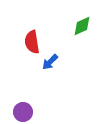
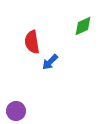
green diamond: moved 1 px right
purple circle: moved 7 px left, 1 px up
